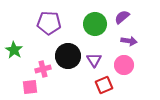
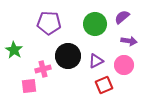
purple triangle: moved 2 px right, 1 px down; rotated 35 degrees clockwise
pink square: moved 1 px left, 1 px up
